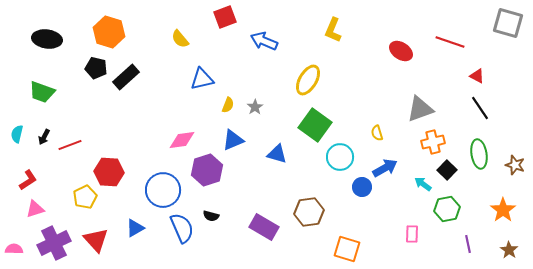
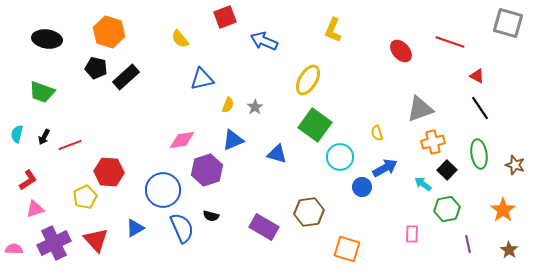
red ellipse at (401, 51): rotated 15 degrees clockwise
